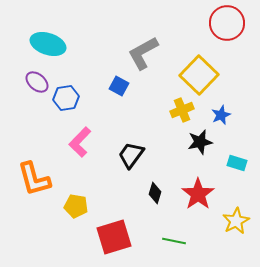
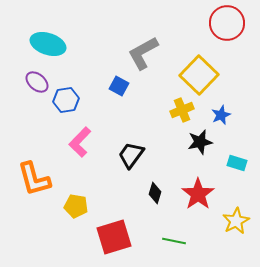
blue hexagon: moved 2 px down
